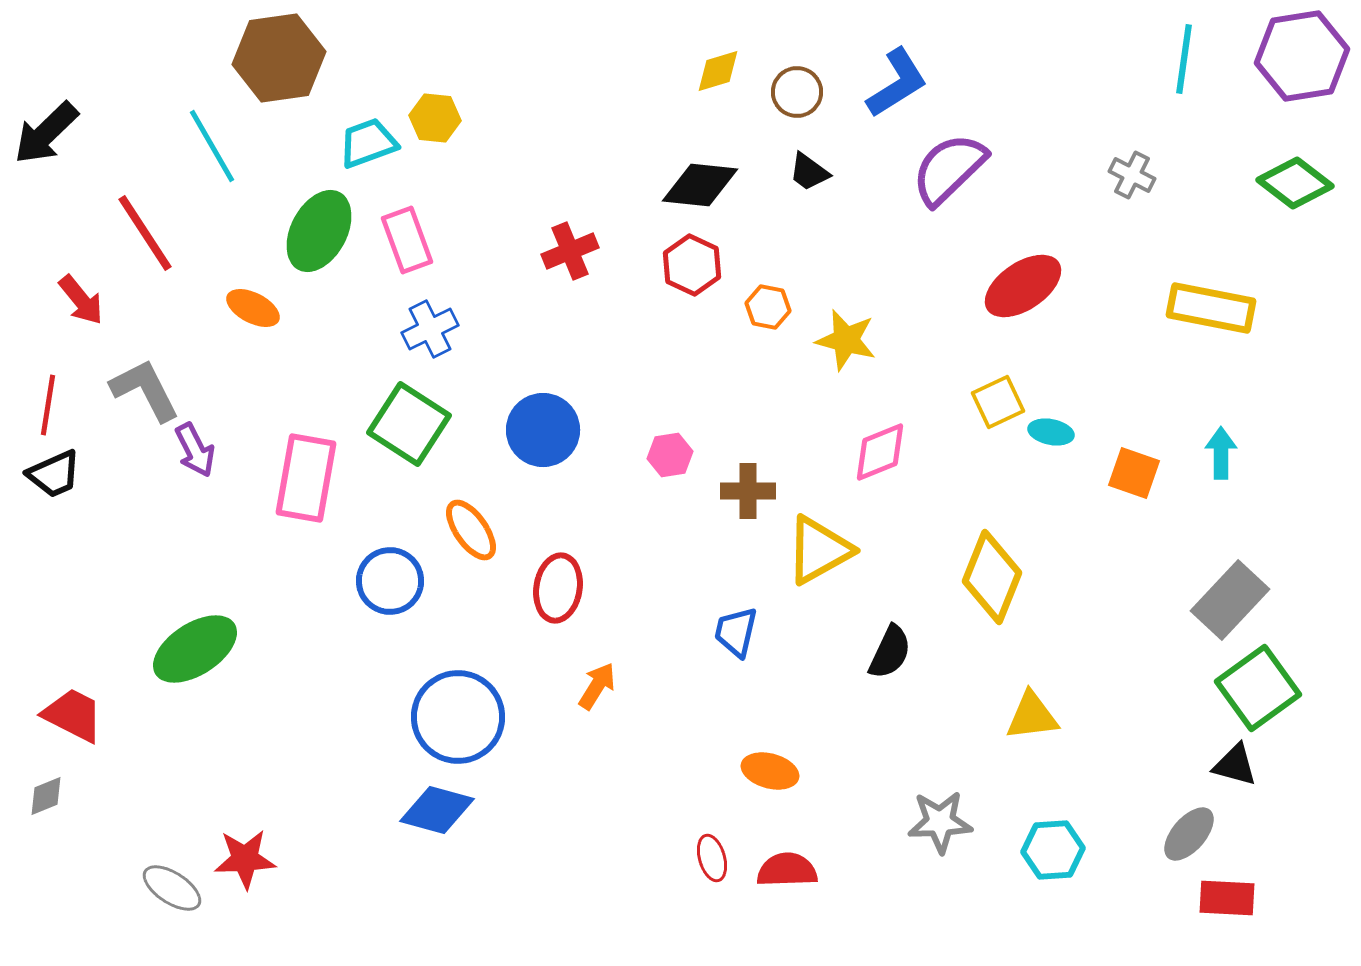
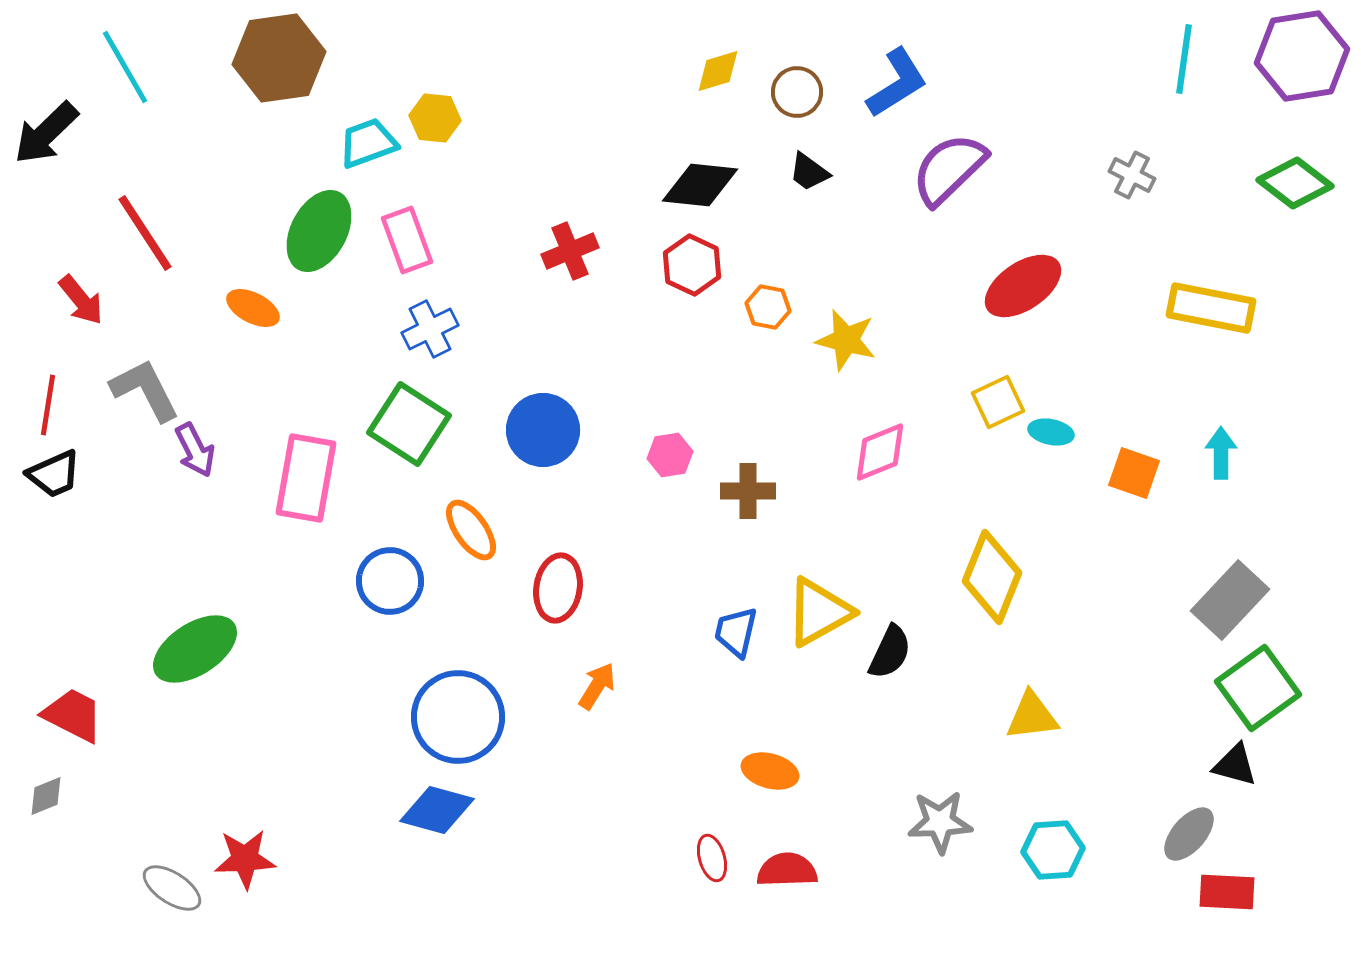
cyan line at (212, 146): moved 87 px left, 79 px up
yellow triangle at (819, 550): moved 62 px down
red rectangle at (1227, 898): moved 6 px up
